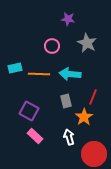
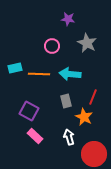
orange star: rotated 12 degrees counterclockwise
